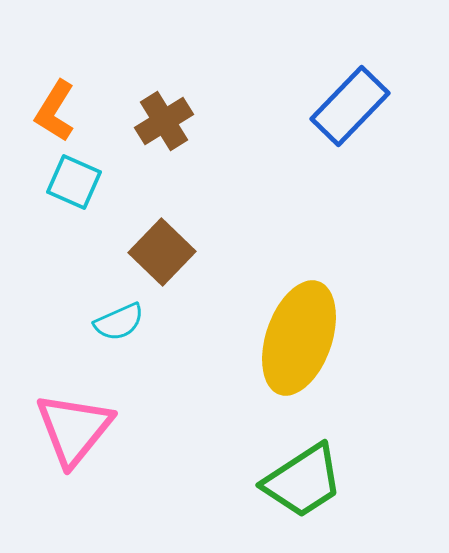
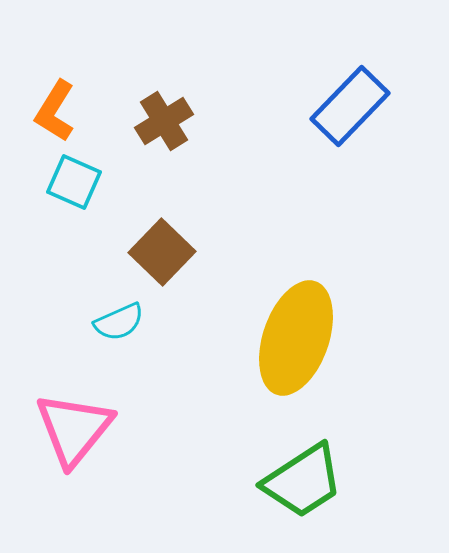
yellow ellipse: moved 3 px left
